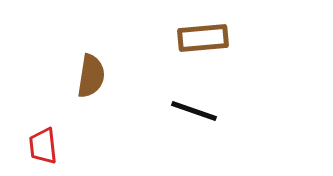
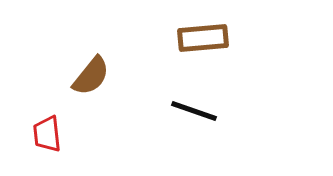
brown semicircle: rotated 30 degrees clockwise
red trapezoid: moved 4 px right, 12 px up
